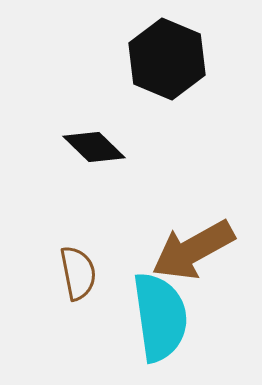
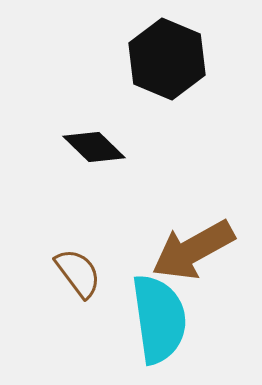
brown semicircle: rotated 26 degrees counterclockwise
cyan semicircle: moved 1 px left, 2 px down
